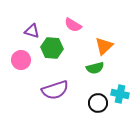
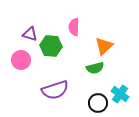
pink semicircle: moved 1 px right, 2 px down; rotated 60 degrees clockwise
purple triangle: moved 2 px left, 3 px down
green hexagon: moved 1 px left, 2 px up
cyan cross: rotated 24 degrees clockwise
